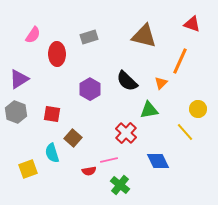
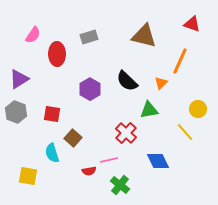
yellow square: moved 7 px down; rotated 30 degrees clockwise
